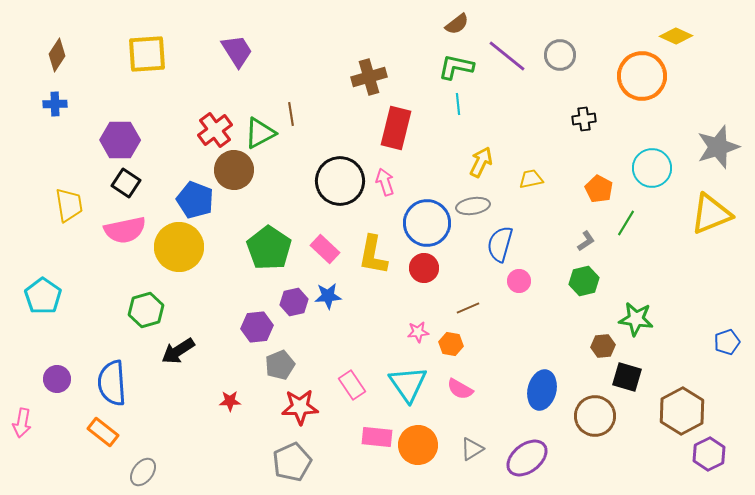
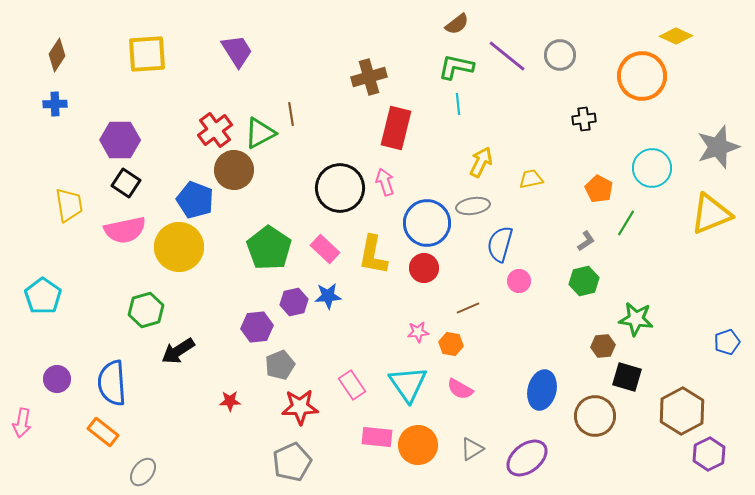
black circle at (340, 181): moved 7 px down
